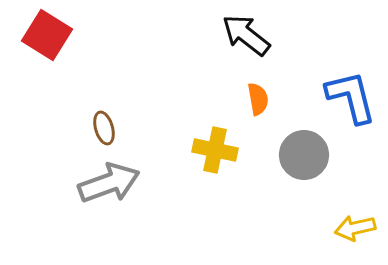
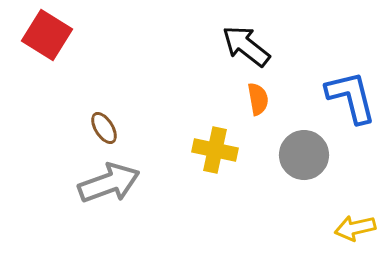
black arrow: moved 11 px down
brown ellipse: rotated 16 degrees counterclockwise
